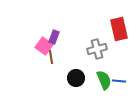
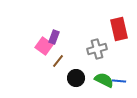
brown line: moved 7 px right, 4 px down; rotated 48 degrees clockwise
green semicircle: rotated 42 degrees counterclockwise
